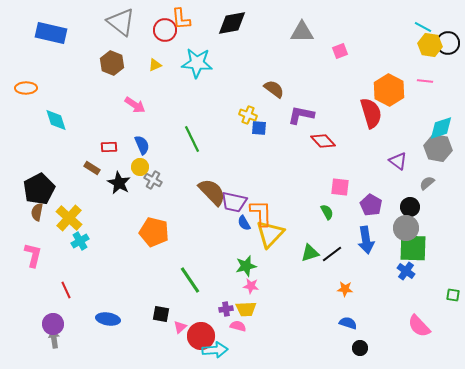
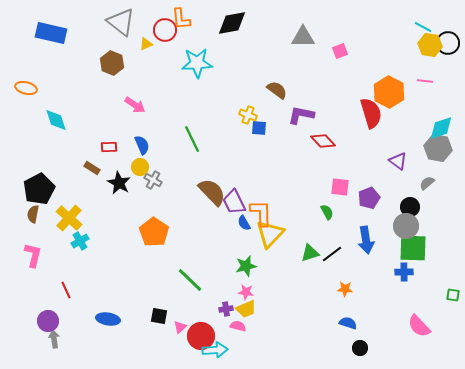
gray triangle at (302, 32): moved 1 px right, 5 px down
cyan star at (197, 63): rotated 8 degrees counterclockwise
yellow triangle at (155, 65): moved 9 px left, 21 px up
orange ellipse at (26, 88): rotated 15 degrees clockwise
brown semicircle at (274, 89): moved 3 px right, 1 px down
orange hexagon at (389, 90): moved 2 px down
purple trapezoid at (234, 202): rotated 52 degrees clockwise
purple pentagon at (371, 205): moved 2 px left, 7 px up; rotated 20 degrees clockwise
brown semicircle at (37, 212): moved 4 px left, 2 px down
gray circle at (406, 228): moved 2 px up
orange pentagon at (154, 232): rotated 20 degrees clockwise
blue cross at (406, 271): moved 2 px left, 1 px down; rotated 36 degrees counterclockwise
green line at (190, 280): rotated 12 degrees counterclockwise
pink star at (251, 286): moved 5 px left, 6 px down
yellow trapezoid at (246, 309): rotated 20 degrees counterclockwise
black square at (161, 314): moved 2 px left, 2 px down
purple circle at (53, 324): moved 5 px left, 3 px up
